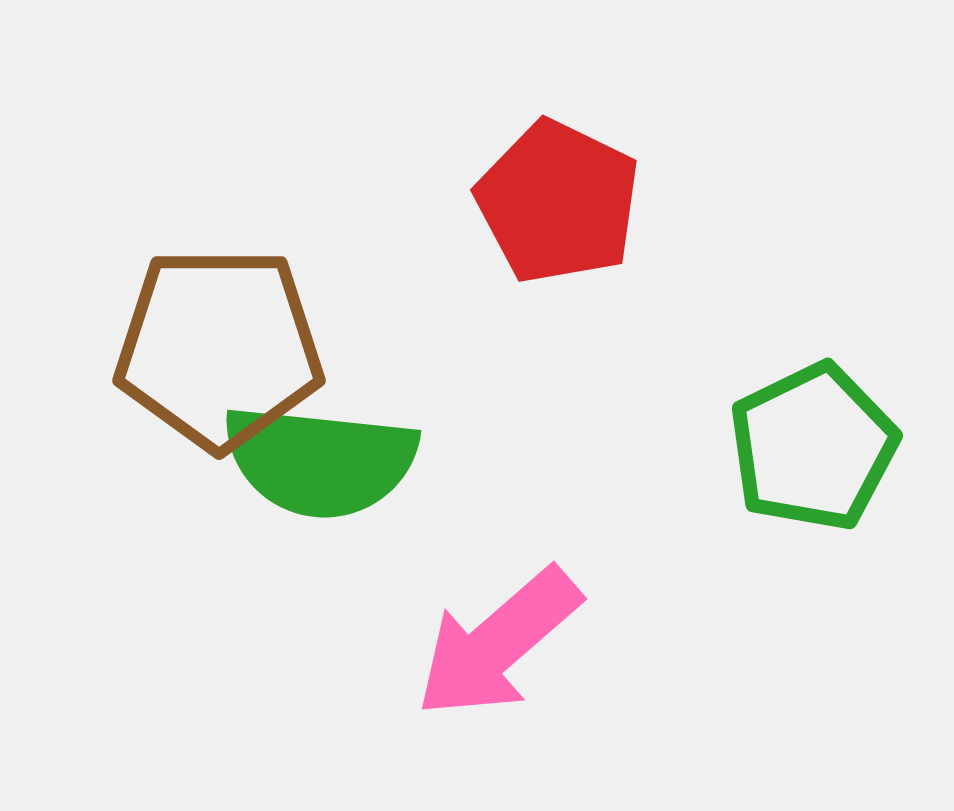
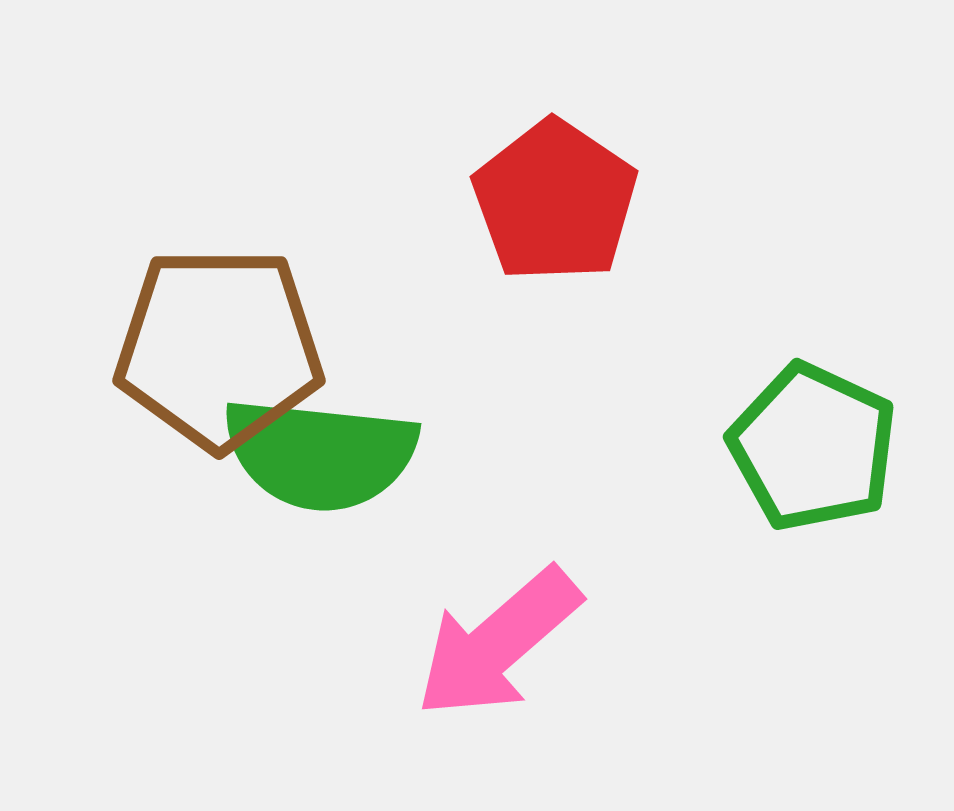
red pentagon: moved 3 px left, 1 px up; rotated 8 degrees clockwise
green pentagon: rotated 21 degrees counterclockwise
green semicircle: moved 7 px up
